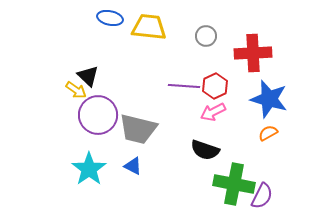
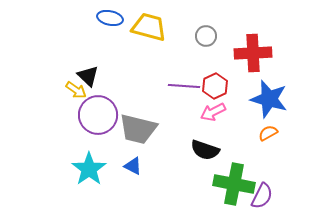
yellow trapezoid: rotated 9 degrees clockwise
